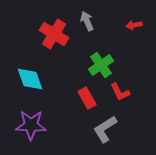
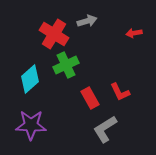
gray arrow: rotated 96 degrees clockwise
red arrow: moved 8 px down
green cross: moved 35 px left; rotated 10 degrees clockwise
cyan diamond: rotated 68 degrees clockwise
red rectangle: moved 3 px right
